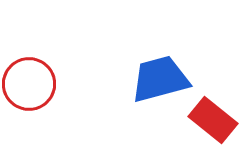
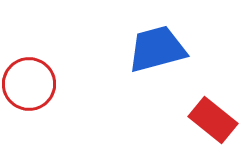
blue trapezoid: moved 3 px left, 30 px up
